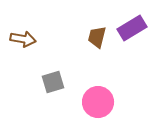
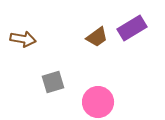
brown trapezoid: rotated 140 degrees counterclockwise
